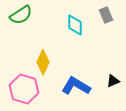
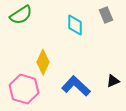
blue L-shape: rotated 12 degrees clockwise
